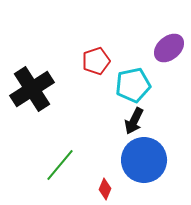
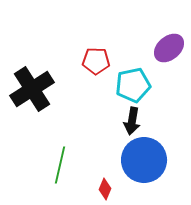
red pentagon: rotated 20 degrees clockwise
black arrow: moved 2 px left; rotated 16 degrees counterclockwise
green line: rotated 27 degrees counterclockwise
